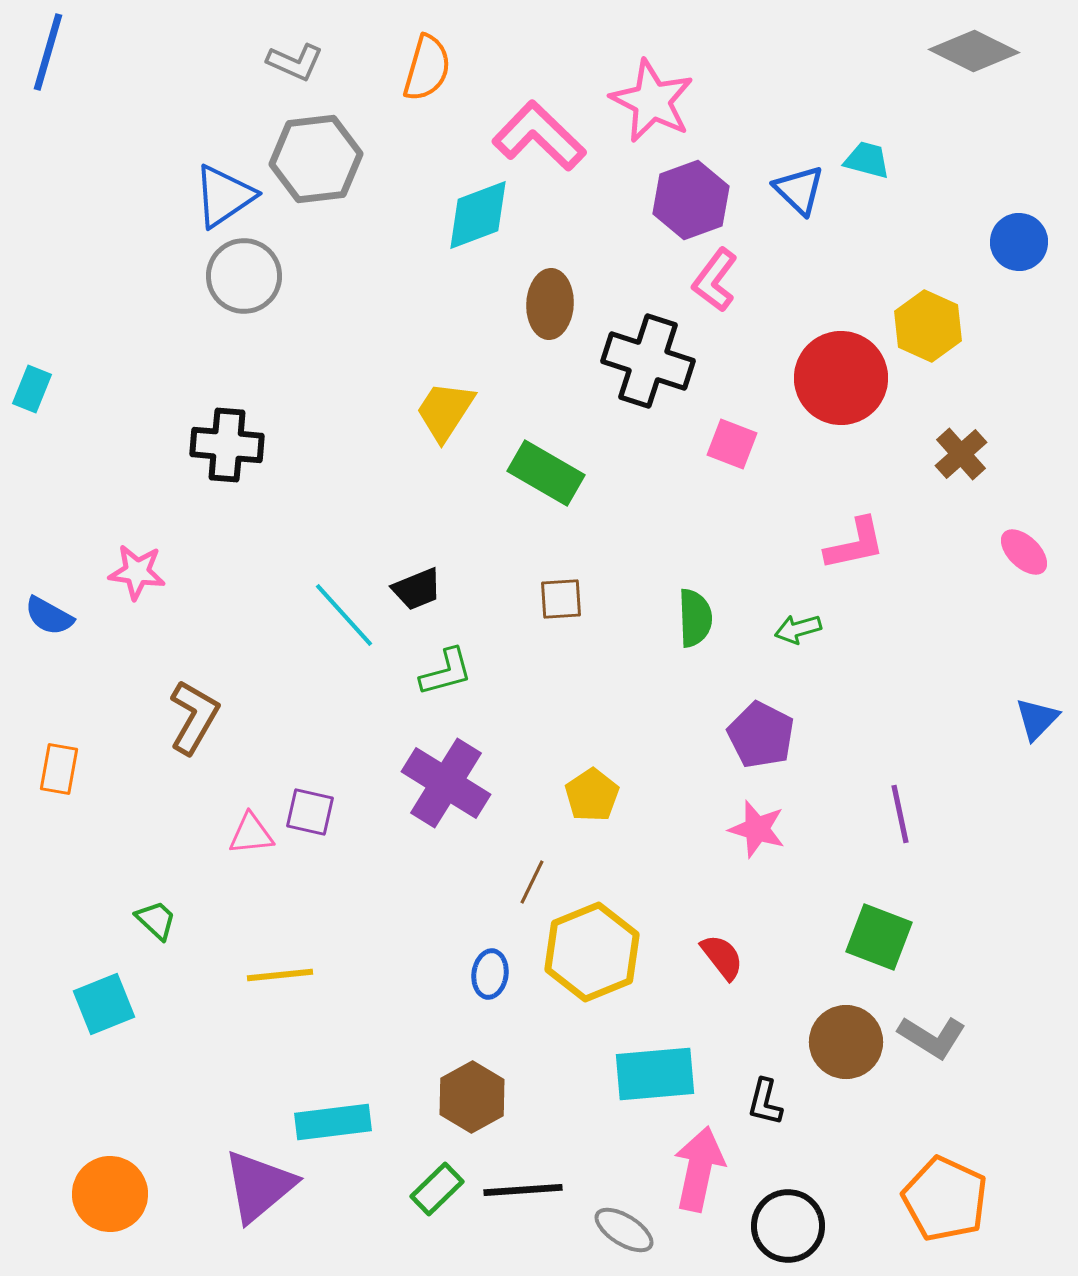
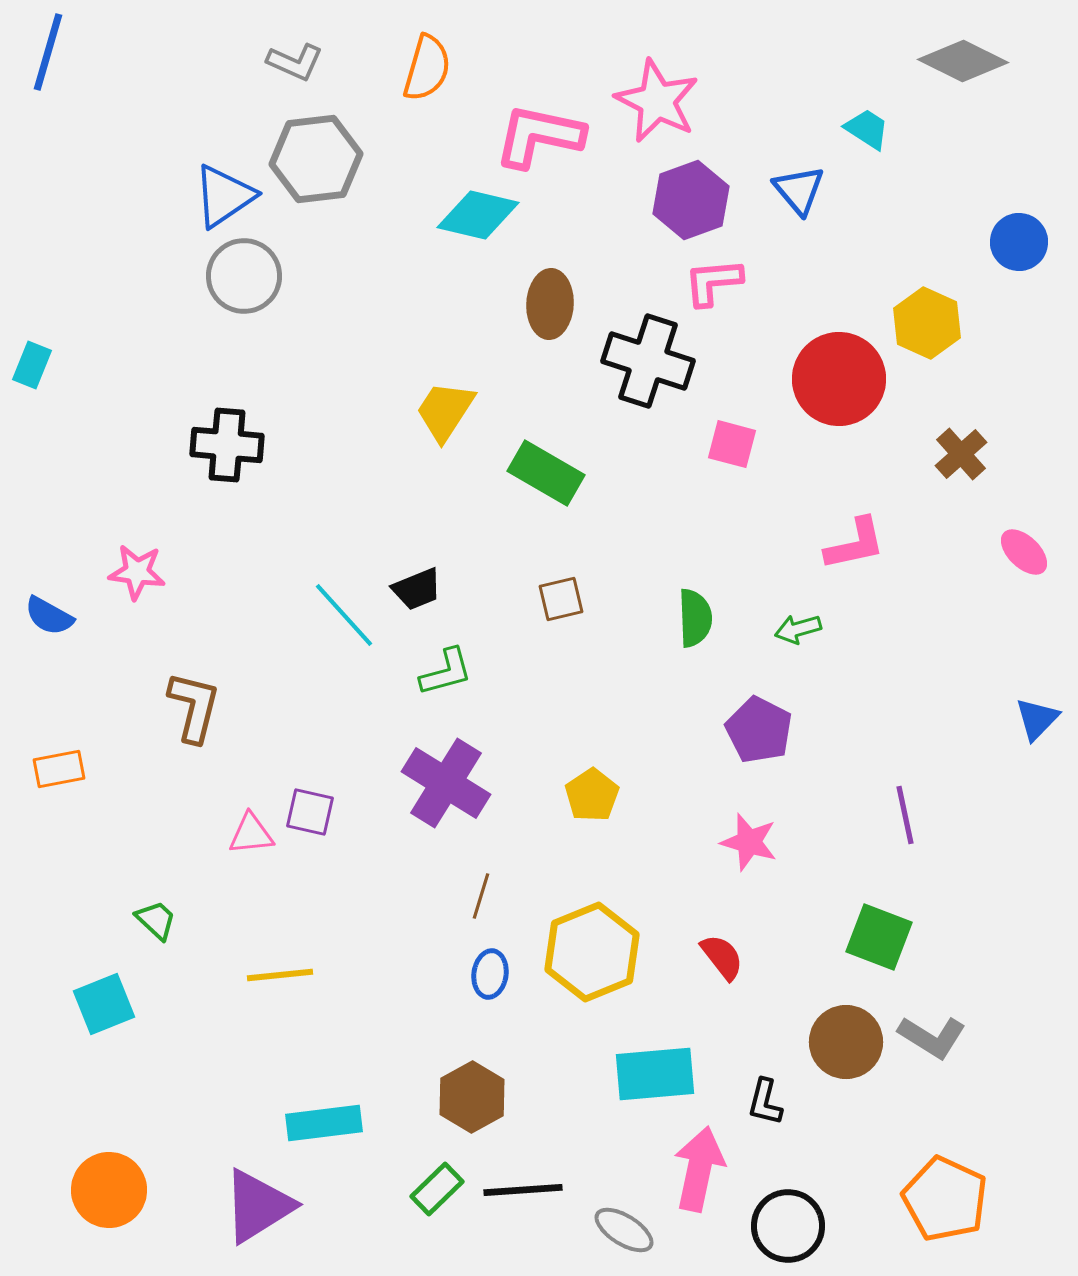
gray diamond at (974, 51): moved 11 px left, 10 px down
pink star at (652, 101): moved 5 px right
pink L-shape at (539, 136): rotated 32 degrees counterclockwise
cyan trapezoid at (867, 160): moved 31 px up; rotated 18 degrees clockwise
blue triangle at (799, 190): rotated 6 degrees clockwise
cyan diamond at (478, 215): rotated 34 degrees clockwise
pink L-shape at (715, 280): moved 2 px left, 2 px down; rotated 48 degrees clockwise
yellow hexagon at (928, 326): moved 1 px left, 3 px up
red circle at (841, 378): moved 2 px left, 1 px down
cyan rectangle at (32, 389): moved 24 px up
pink square at (732, 444): rotated 6 degrees counterclockwise
brown square at (561, 599): rotated 9 degrees counterclockwise
brown L-shape at (194, 717): moved 10 px up; rotated 16 degrees counterclockwise
purple pentagon at (761, 735): moved 2 px left, 5 px up
orange rectangle at (59, 769): rotated 69 degrees clockwise
purple line at (900, 814): moved 5 px right, 1 px down
pink star at (757, 829): moved 8 px left, 13 px down
brown line at (532, 882): moved 51 px left, 14 px down; rotated 9 degrees counterclockwise
cyan rectangle at (333, 1122): moved 9 px left, 1 px down
purple triangle at (259, 1186): moved 1 px left, 20 px down; rotated 8 degrees clockwise
orange circle at (110, 1194): moved 1 px left, 4 px up
